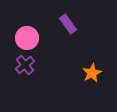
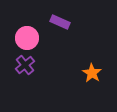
purple rectangle: moved 8 px left, 2 px up; rotated 30 degrees counterclockwise
orange star: rotated 12 degrees counterclockwise
